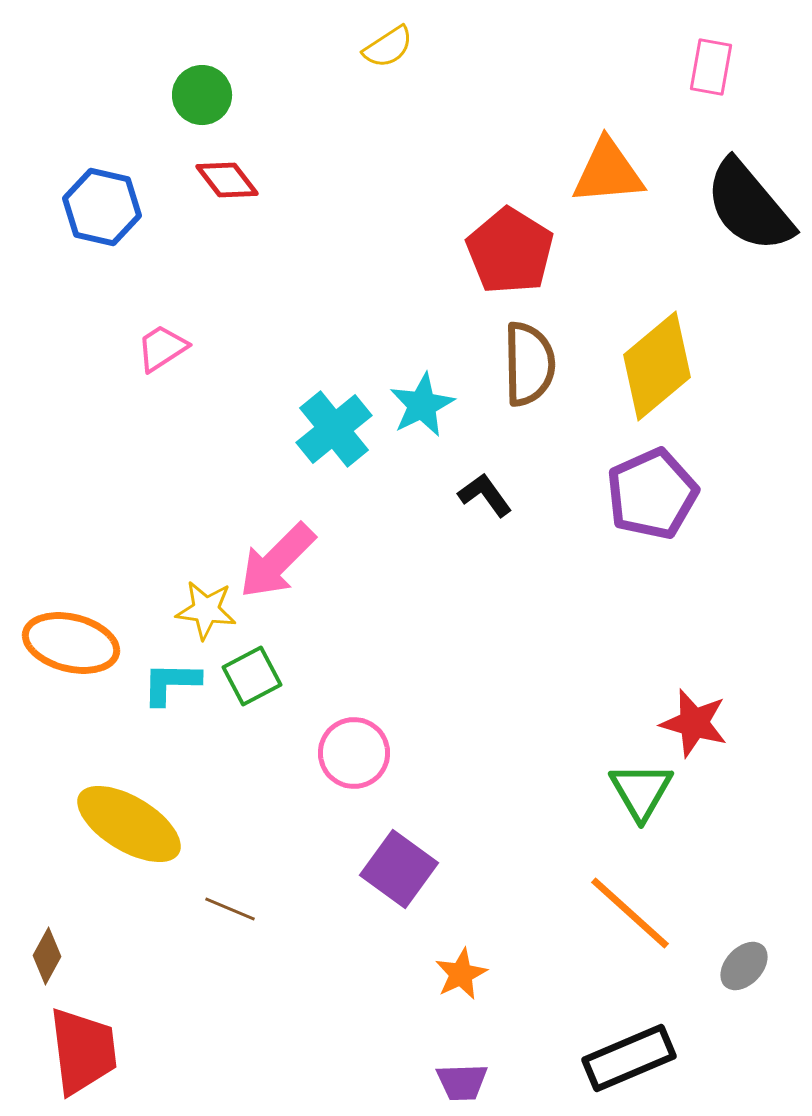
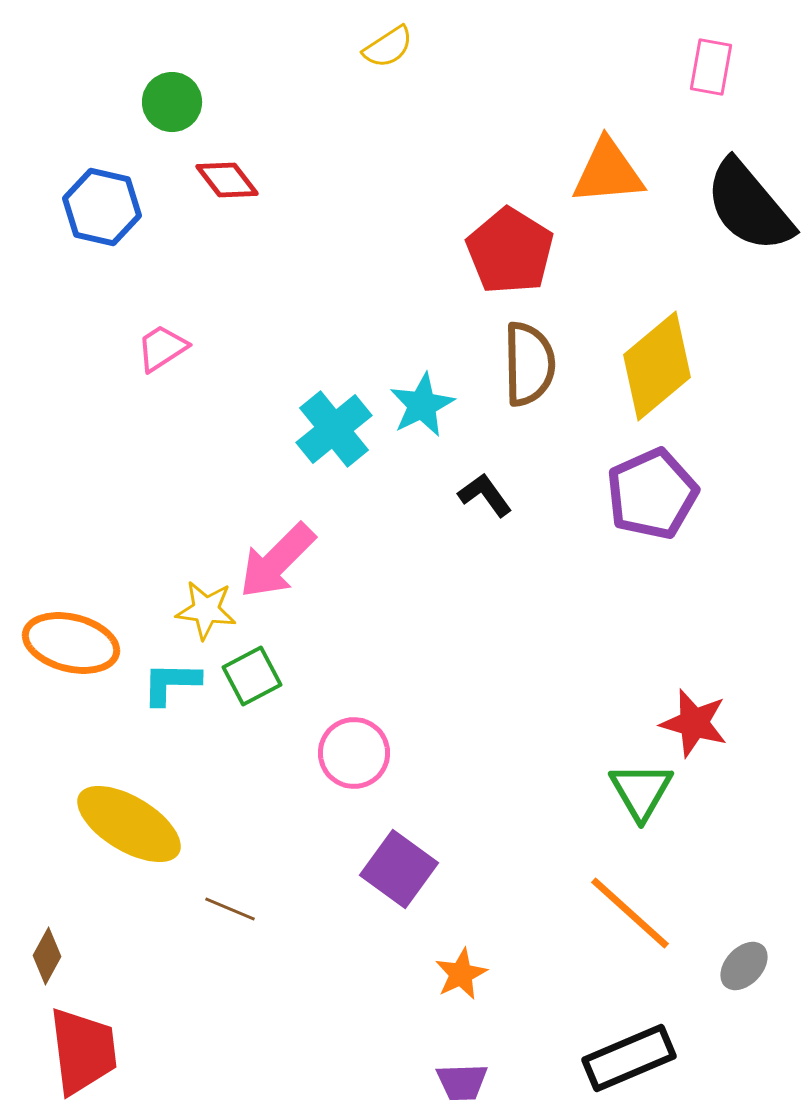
green circle: moved 30 px left, 7 px down
